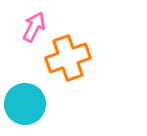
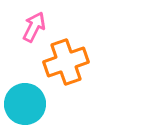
orange cross: moved 2 px left, 4 px down
